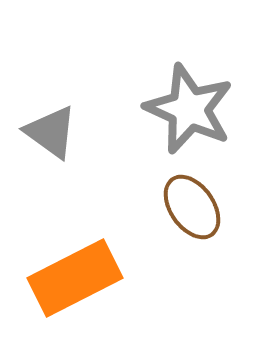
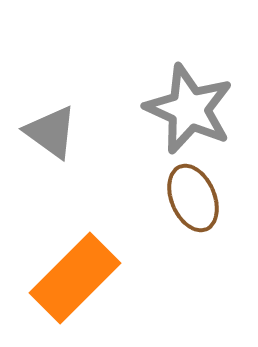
brown ellipse: moved 1 px right, 9 px up; rotated 12 degrees clockwise
orange rectangle: rotated 18 degrees counterclockwise
